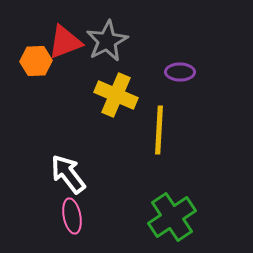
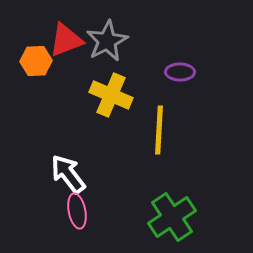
red triangle: moved 1 px right, 2 px up
yellow cross: moved 5 px left
pink ellipse: moved 5 px right, 5 px up
